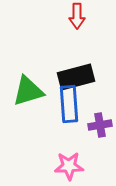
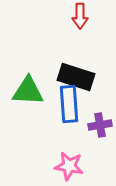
red arrow: moved 3 px right
black rectangle: rotated 33 degrees clockwise
green triangle: rotated 20 degrees clockwise
pink star: rotated 12 degrees clockwise
